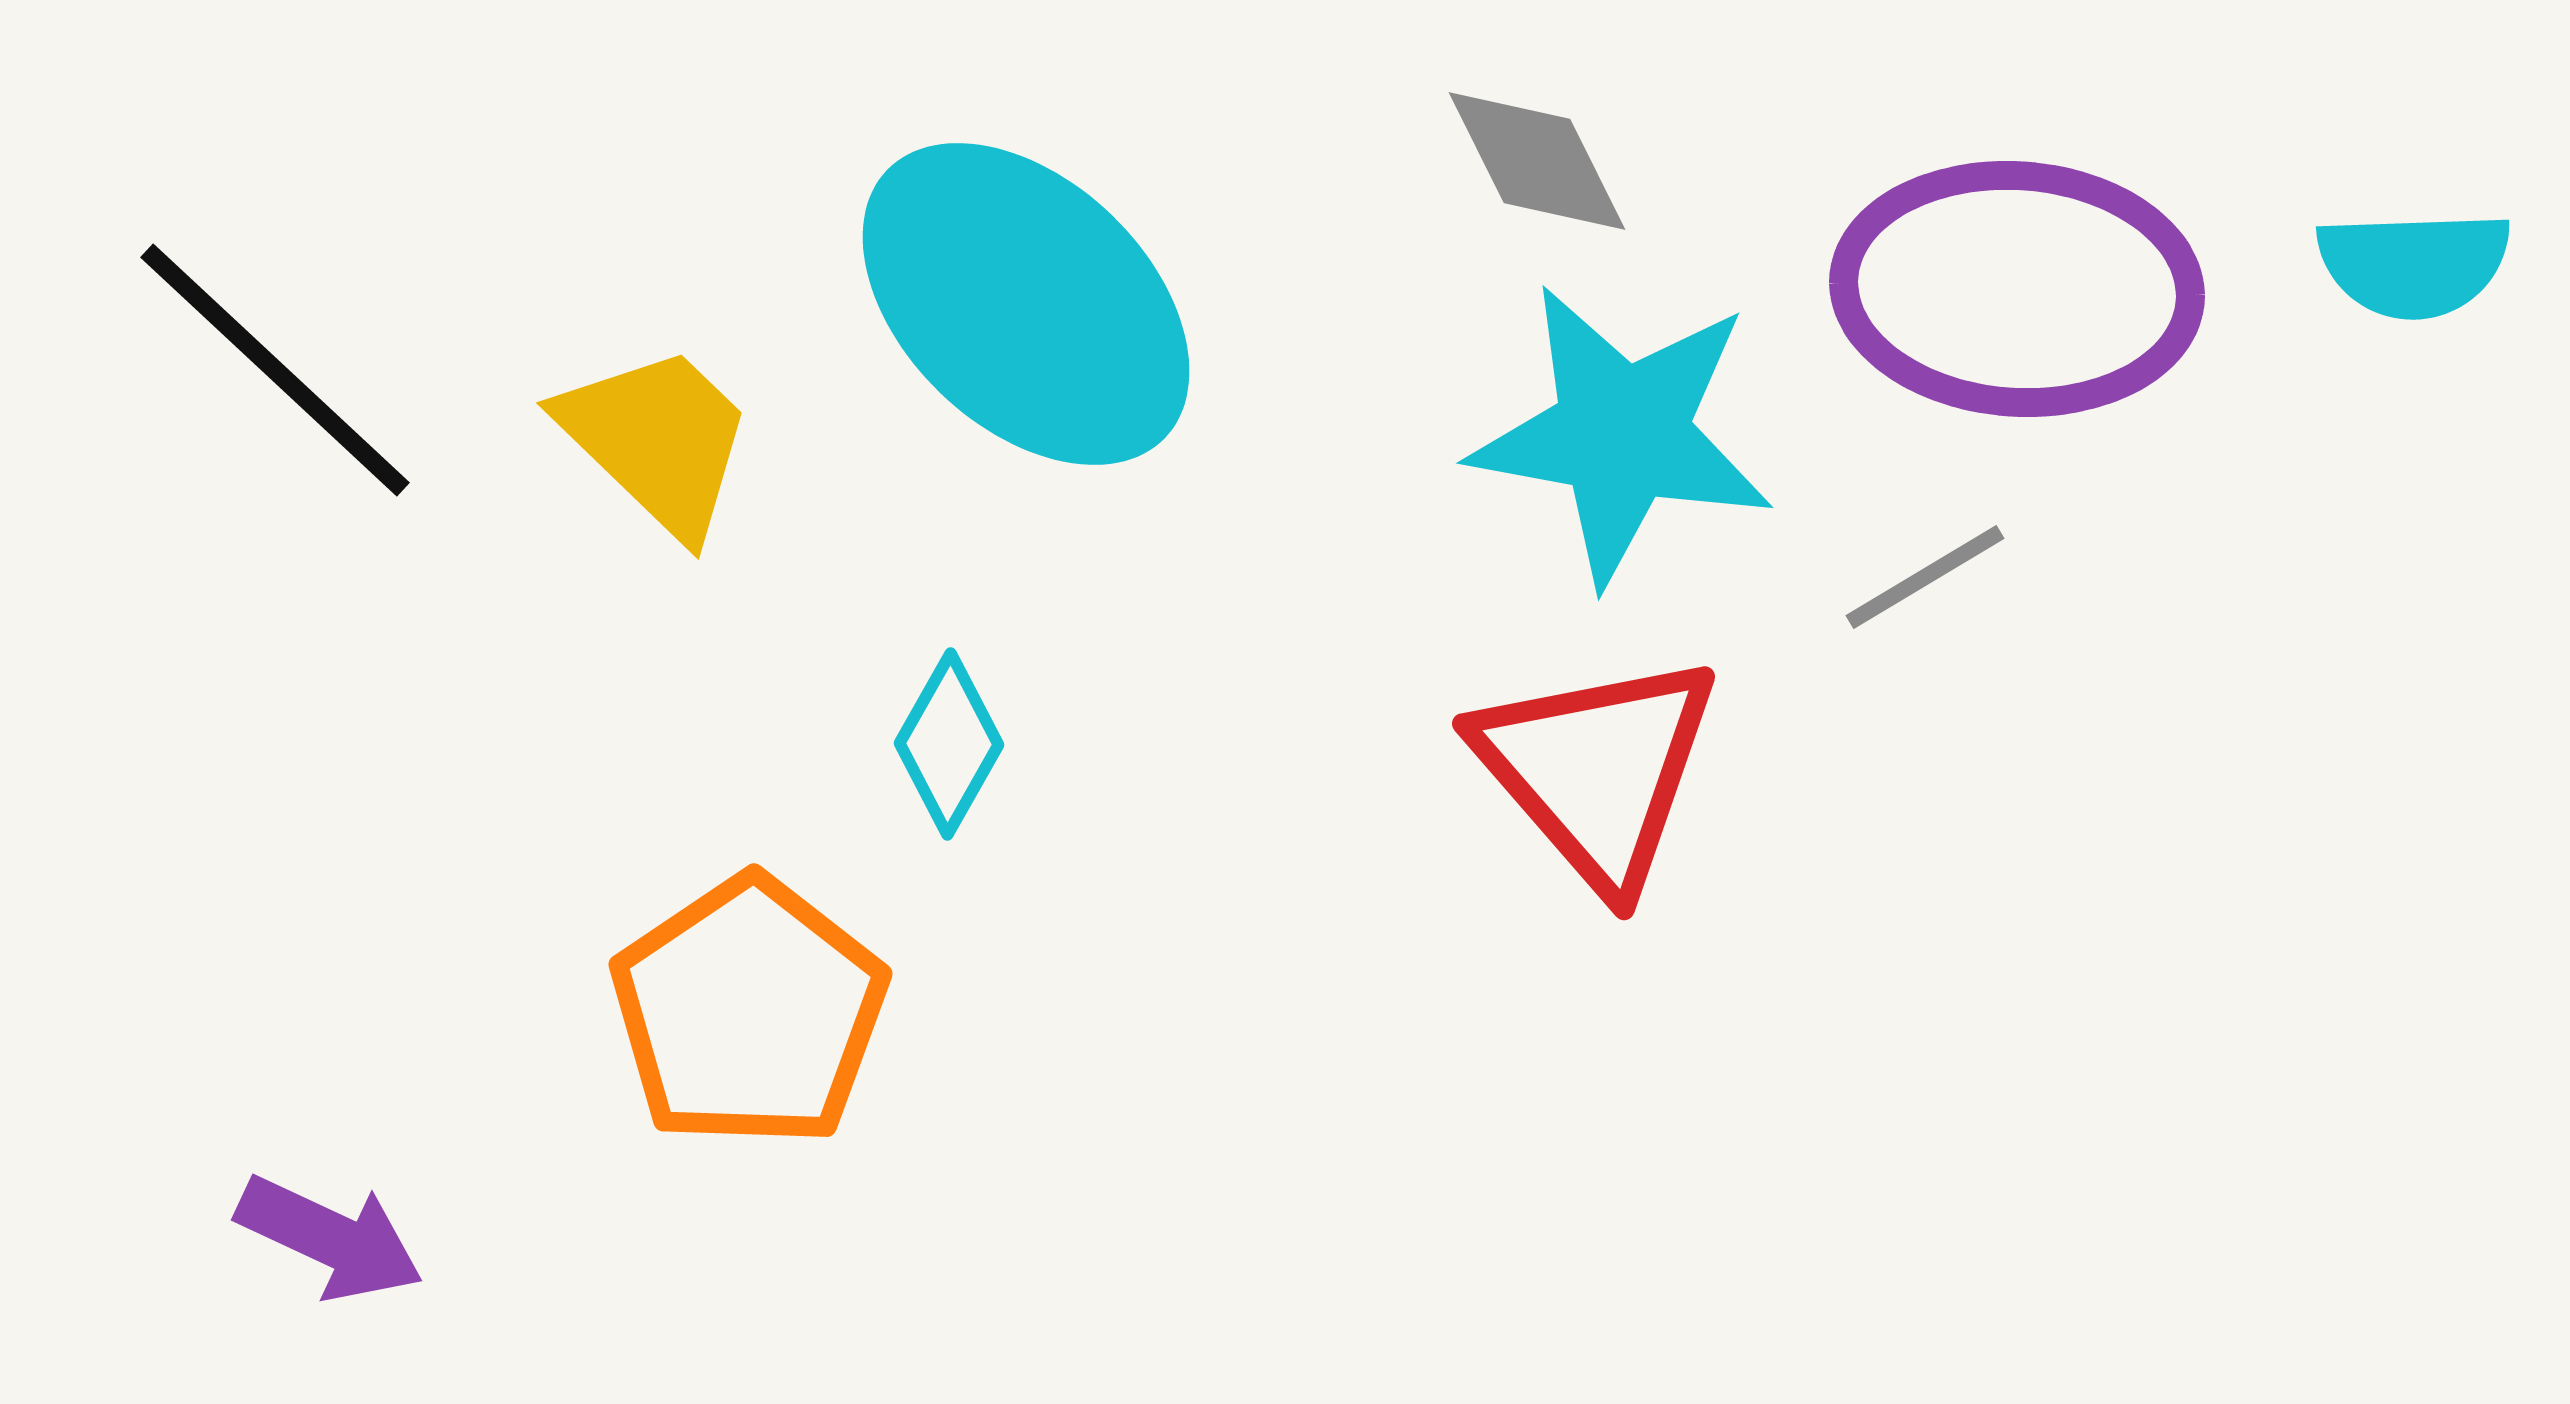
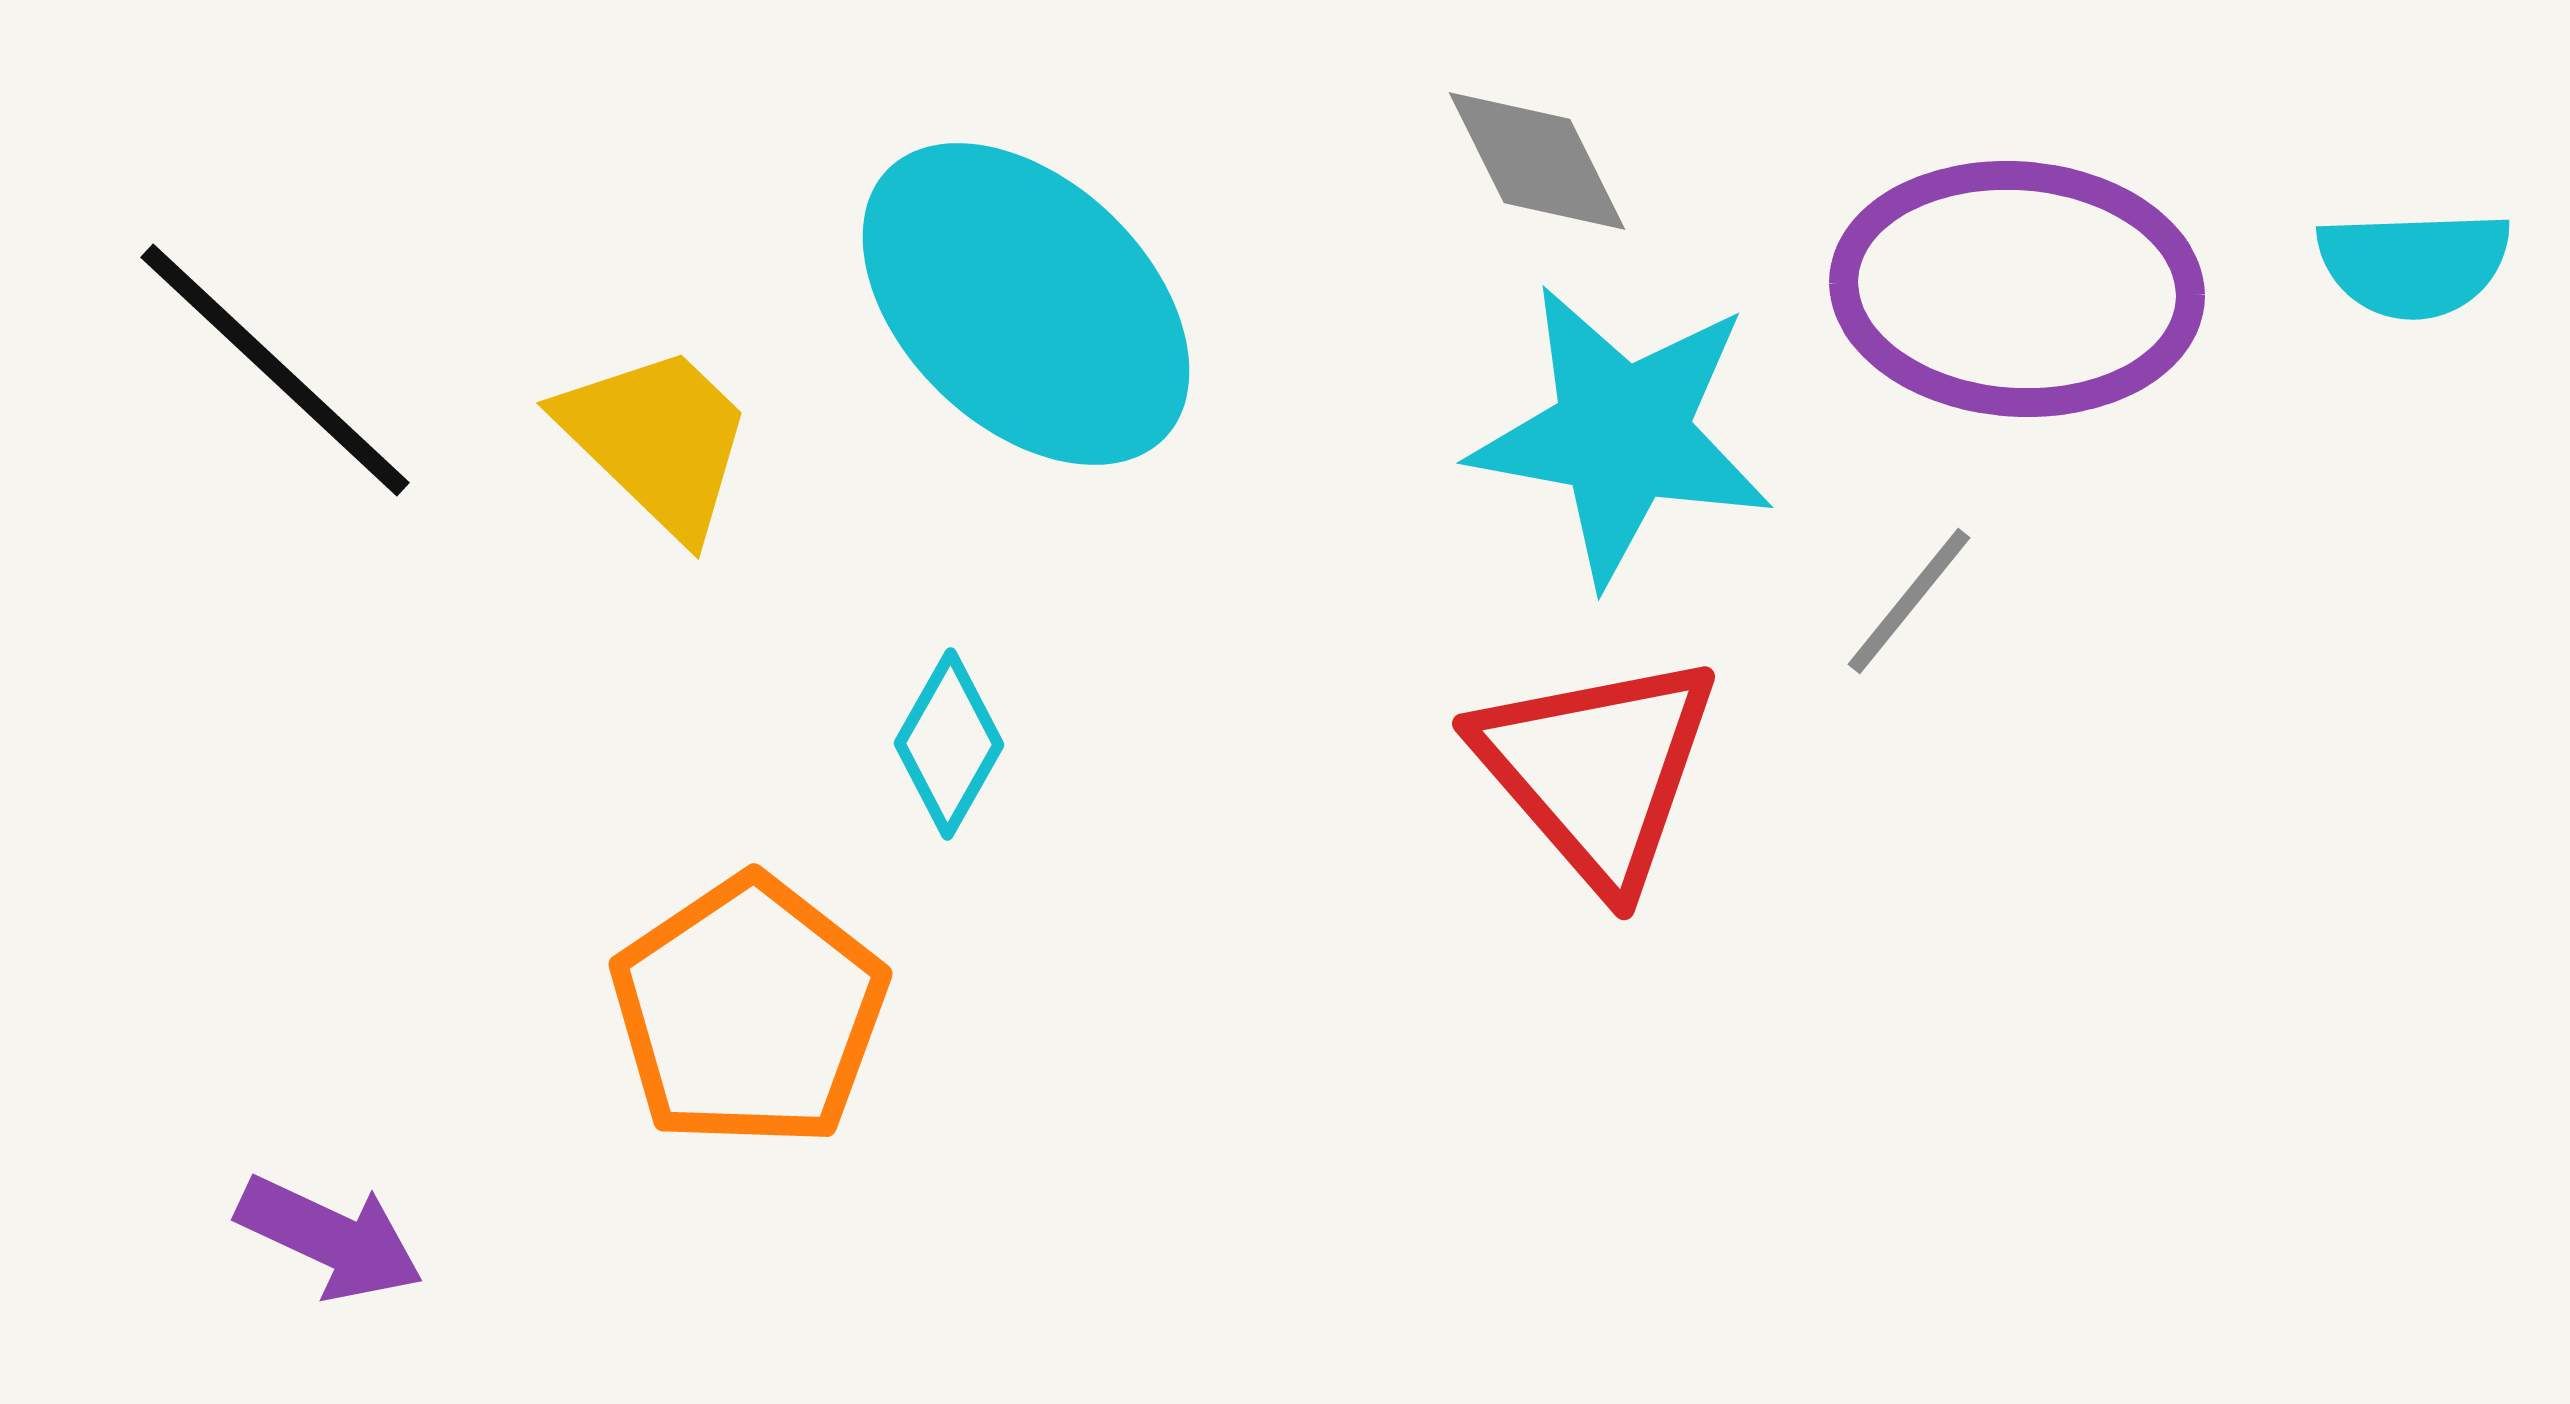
gray line: moved 16 px left, 24 px down; rotated 20 degrees counterclockwise
